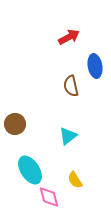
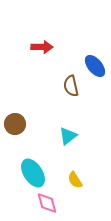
red arrow: moved 27 px left, 10 px down; rotated 30 degrees clockwise
blue ellipse: rotated 30 degrees counterclockwise
cyan ellipse: moved 3 px right, 3 px down
pink diamond: moved 2 px left, 6 px down
